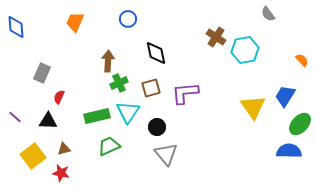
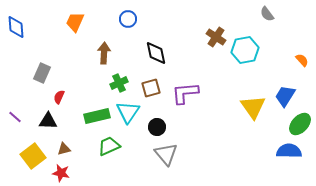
gray semicircle: moved 1 px left
brown arrow: moved 4 px left, 8 px up
